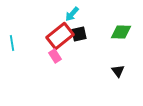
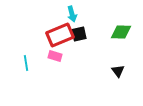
cyan arrow: rotated 56 degrees counterclockwise
red rectangle: moved 1 px up; rotated 16 degrees clockwise
cyan line: moved 14 px right, 20 px down
pink rectangle: rotated 40 degrees counterclockwise
